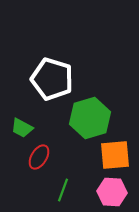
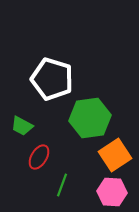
green hexagon: rotated 9 degrees clockwise
green trapezoid: moved 2 px up
orange square: rotated 28 degrees counterclockwise
green line: moved 1 px left, 5 px up
